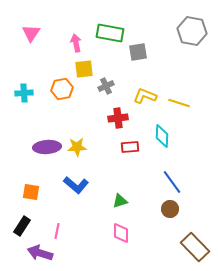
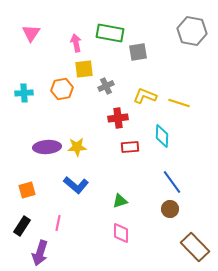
orange square: moved 4 px left, 2 px up; rotated 24 degrees counterclockwise
pink line: moved 1 px right, 8 px up
purple arrow: rotated 90 degrees counterclockwise
